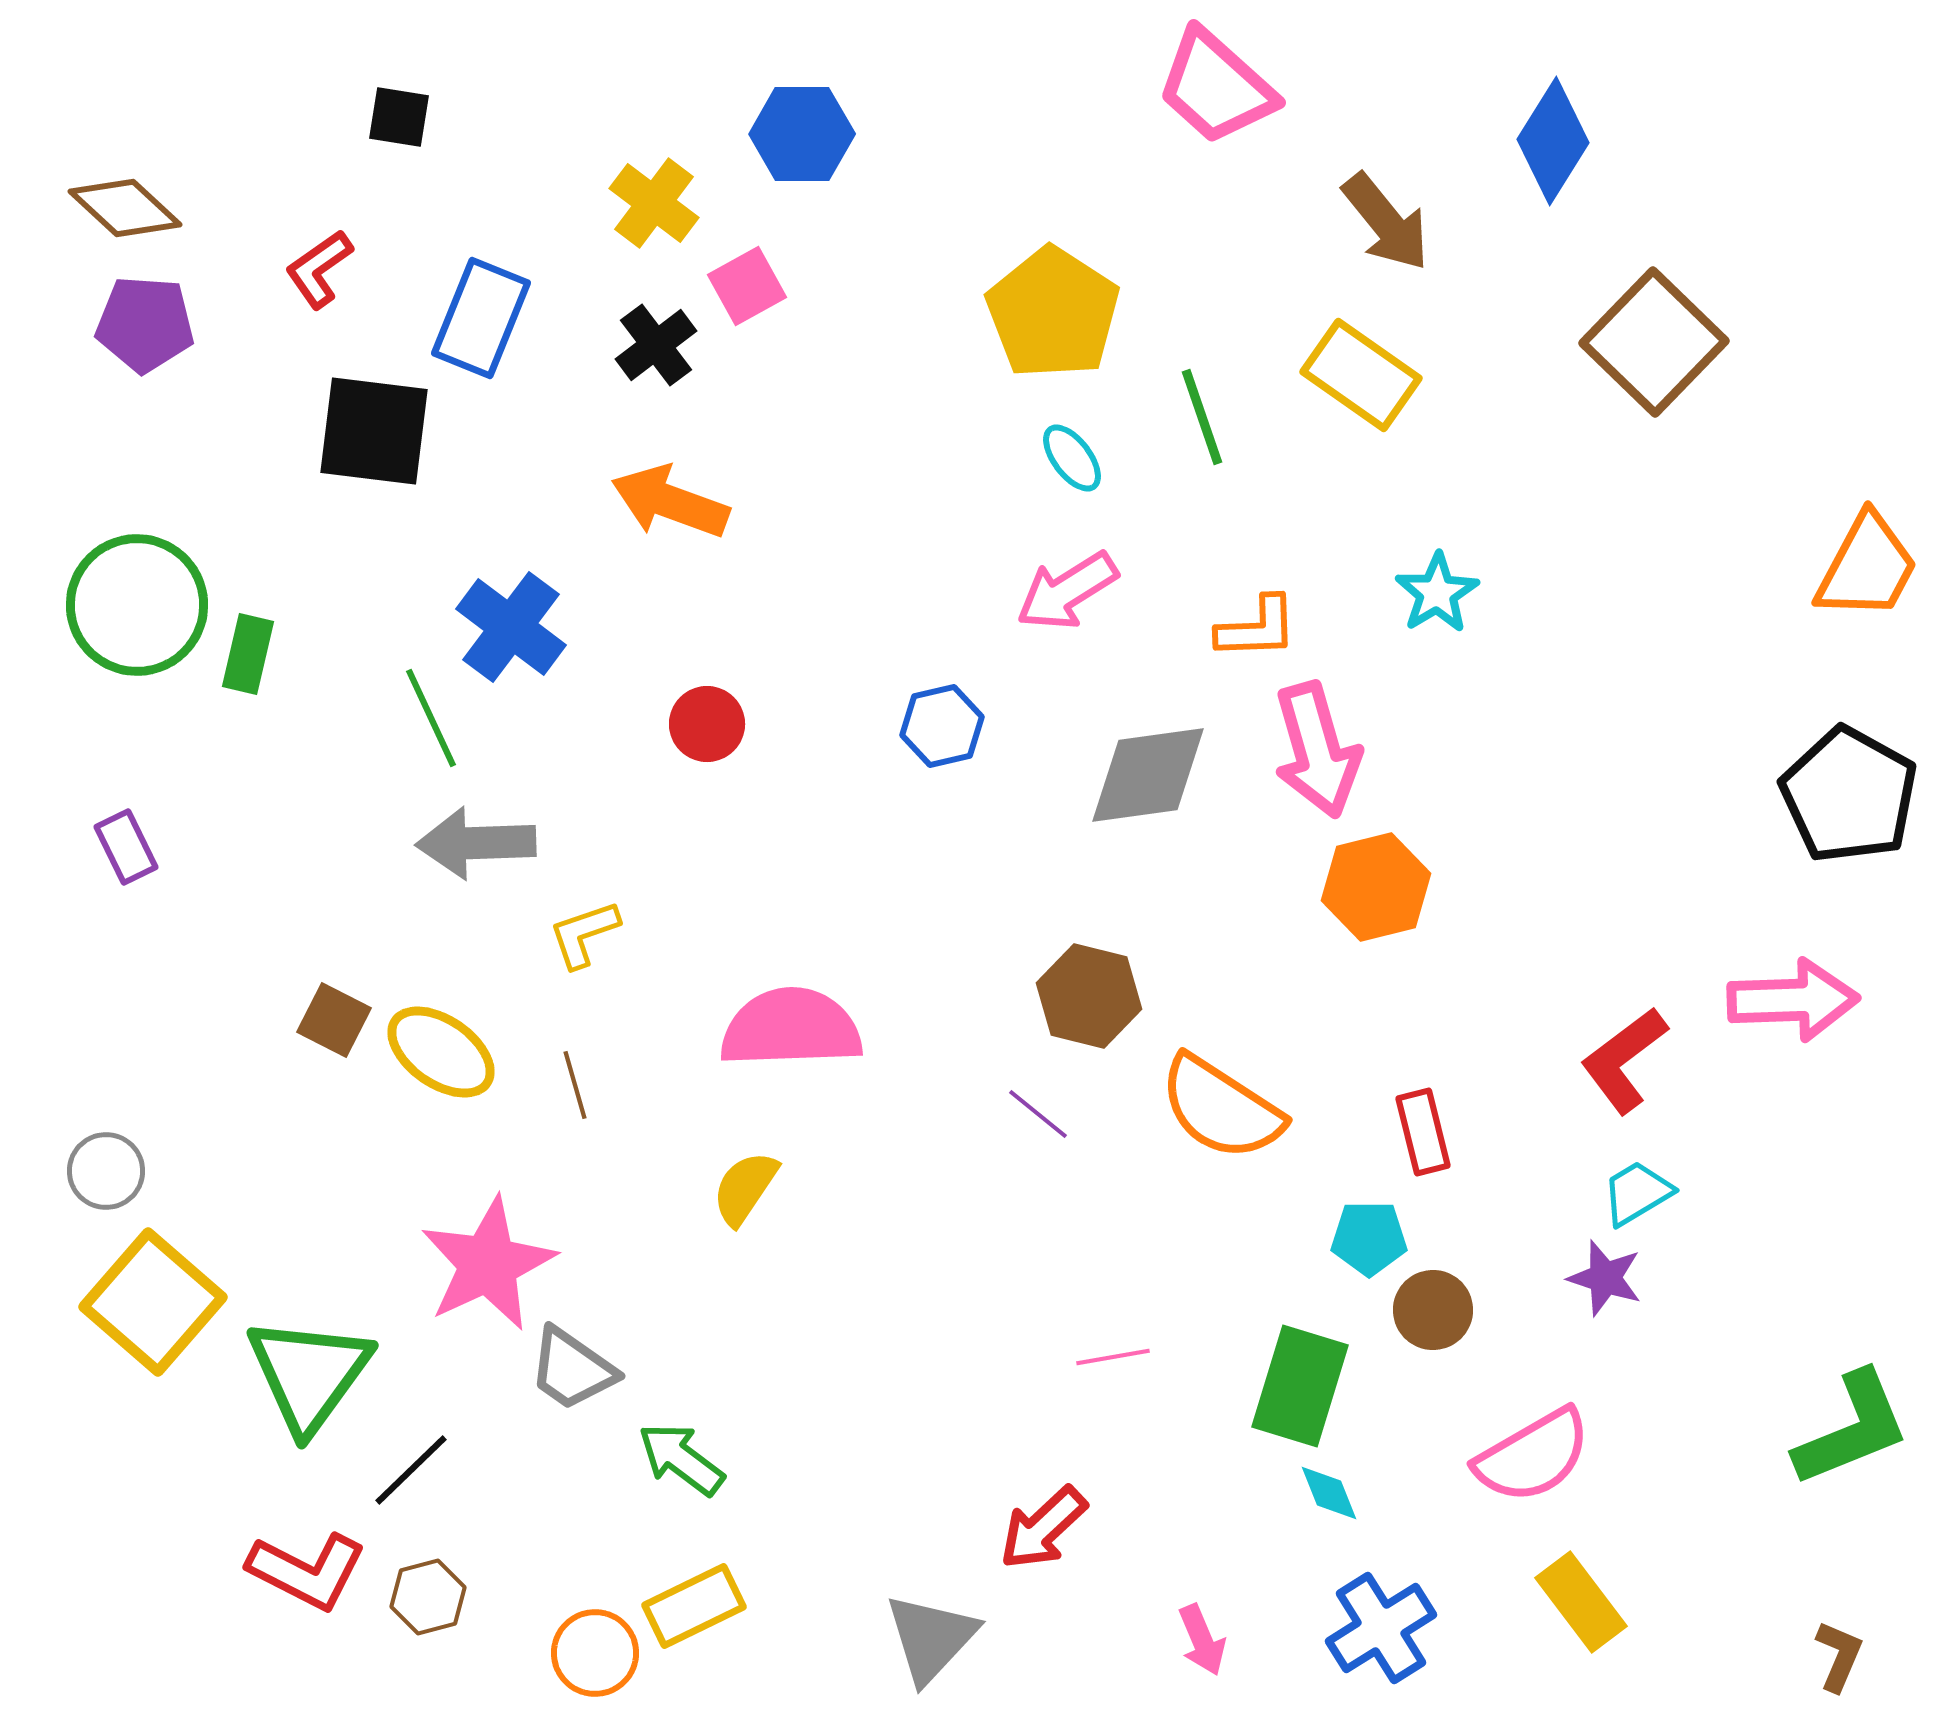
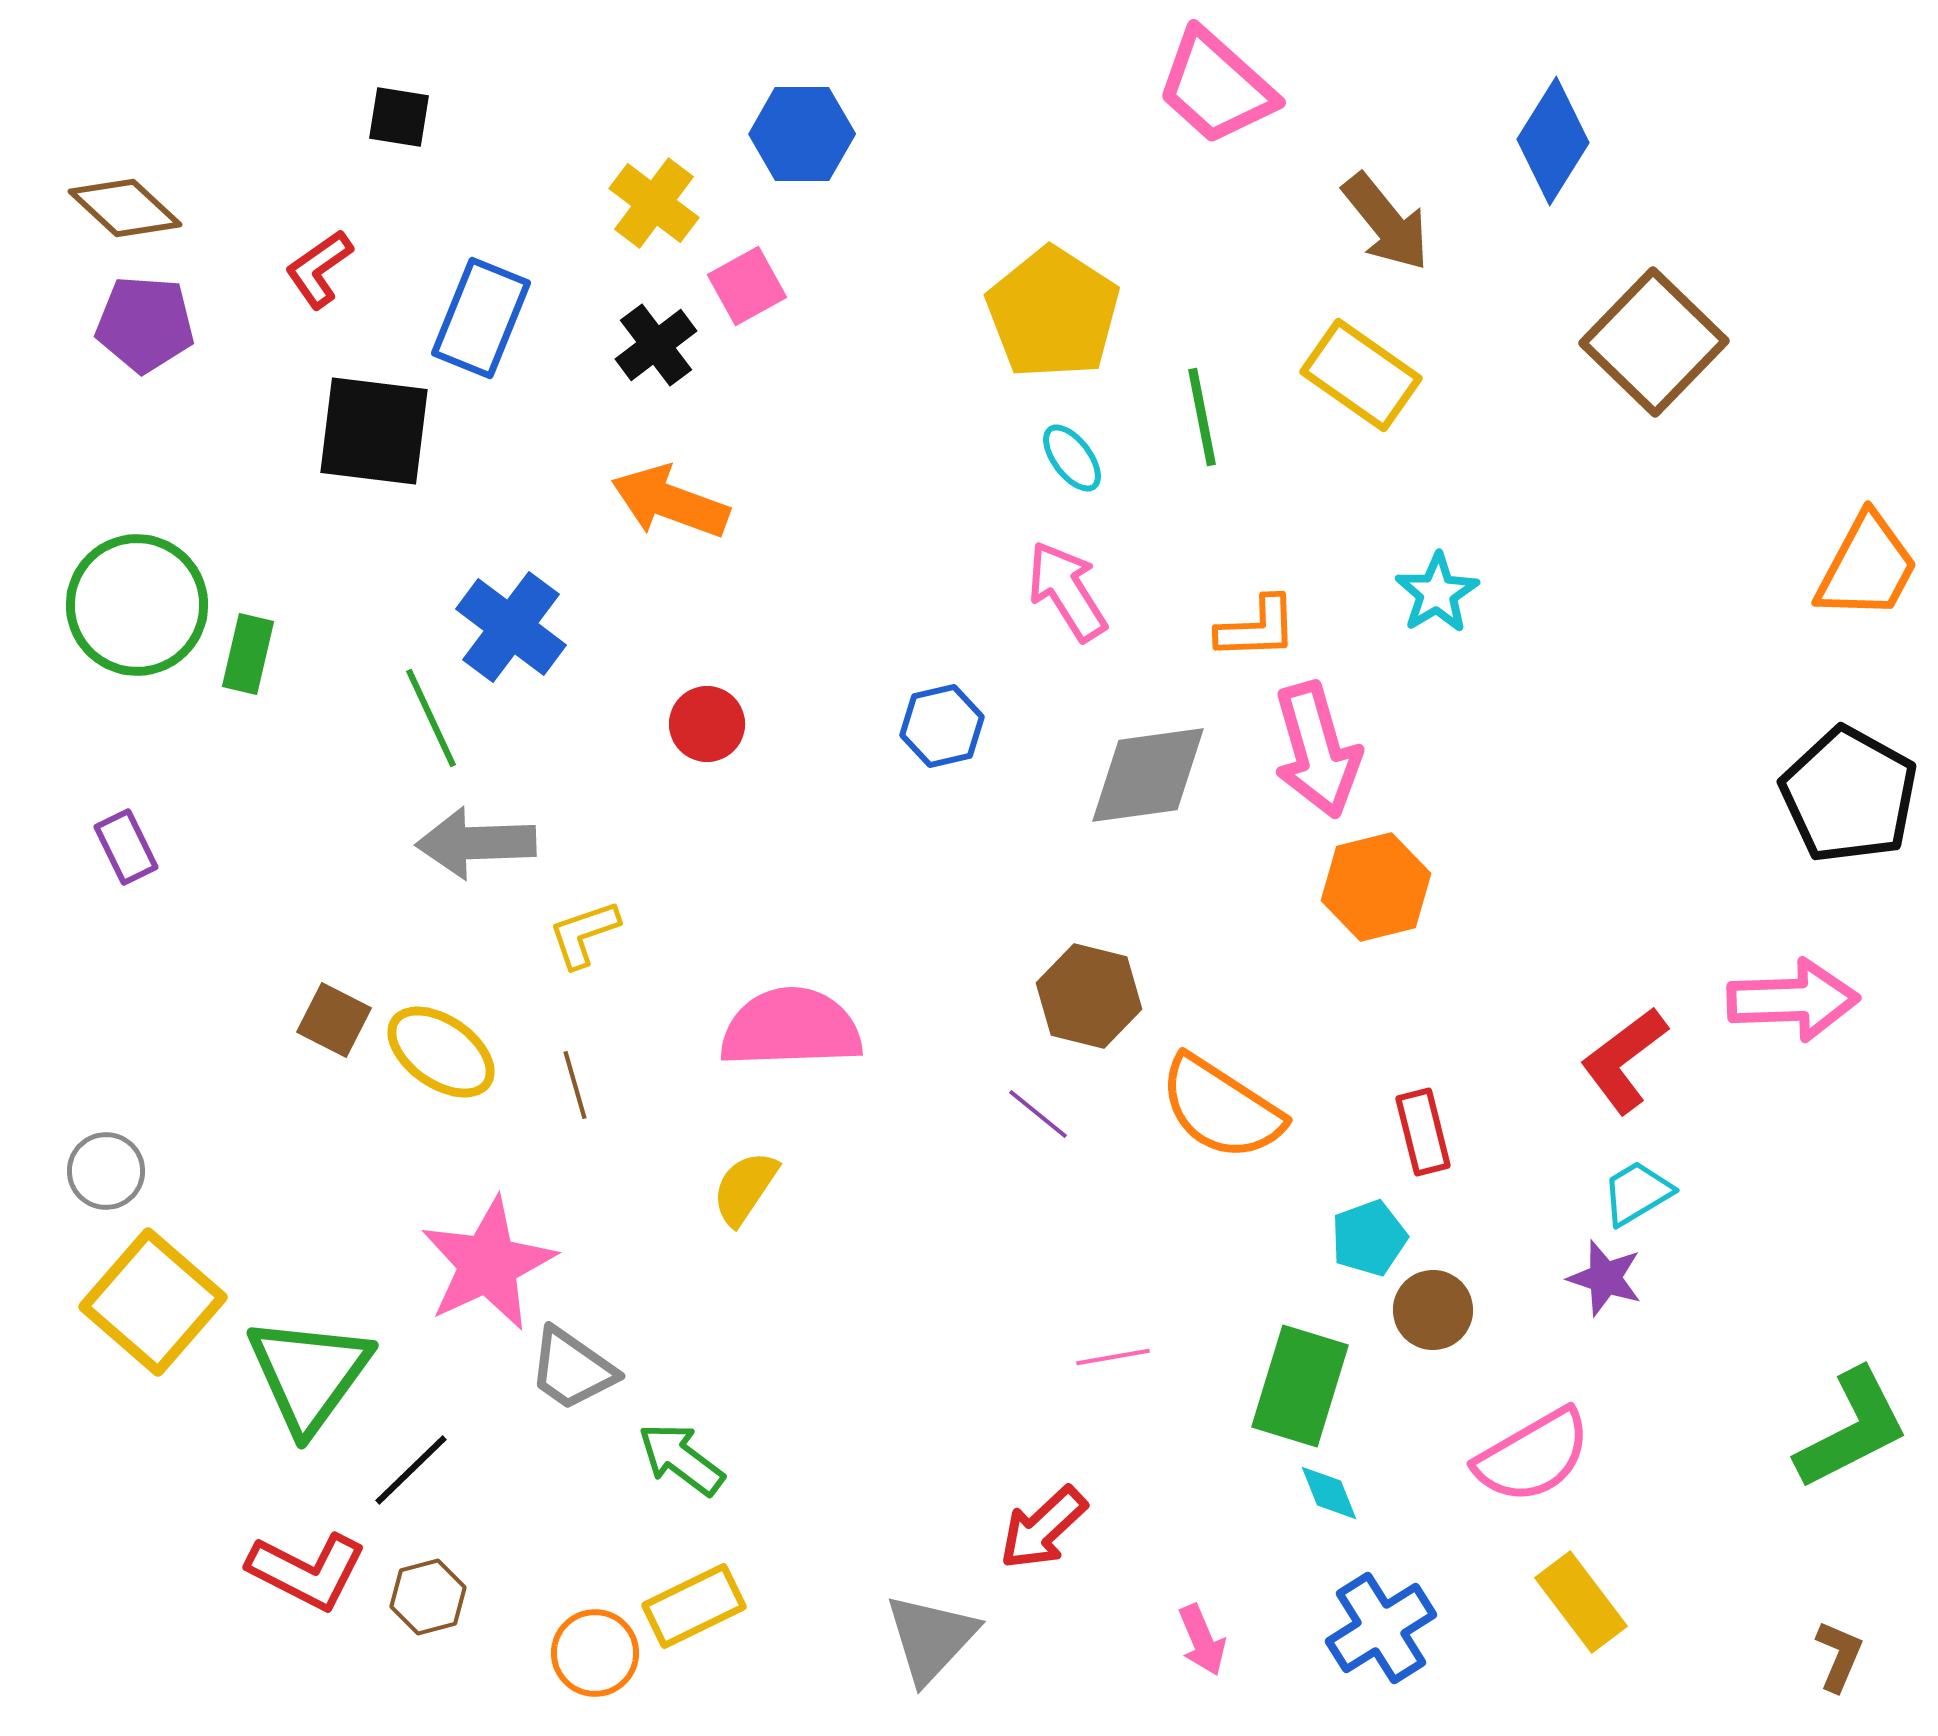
green line at (1202, 417): rotated 8 degrees clockwise
pink arrow at (1067, 591): rotated 90 degrees clockwise
cyan pentagon at (1369, 1238): rotated 20 degrees counterclockwise
green L-shape at (1852, 1429): rotated 5 degrees counterclockwise
